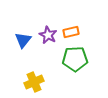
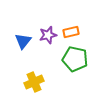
purple star: rotated 30 degrees clockwise
blue triangle: moved 1 px down
green pentagon: rotated 15 degrees clockwise
